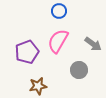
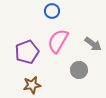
blue circle: moved 7 px left
brown star: moved 6 px left, 1 px up
